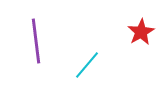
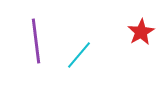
cyan line: moved 8 px left, 10 px up
